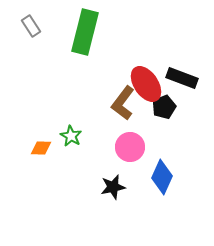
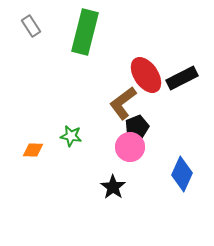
black rectangle: rotated 48 degrees counterclockwise
red ellipse: moved 9 px up
brown L-shape: rotated 16 degrees clockwise
black pentagon: moved 27 px left, 20 px down
green star: rotated 20 degrees counterclockwise
orange diamond: moved 8 px left, 2 px down
blue diamond: moved 20 px right, 3 px up
black star: rotated 25 degrees counterclockwise
